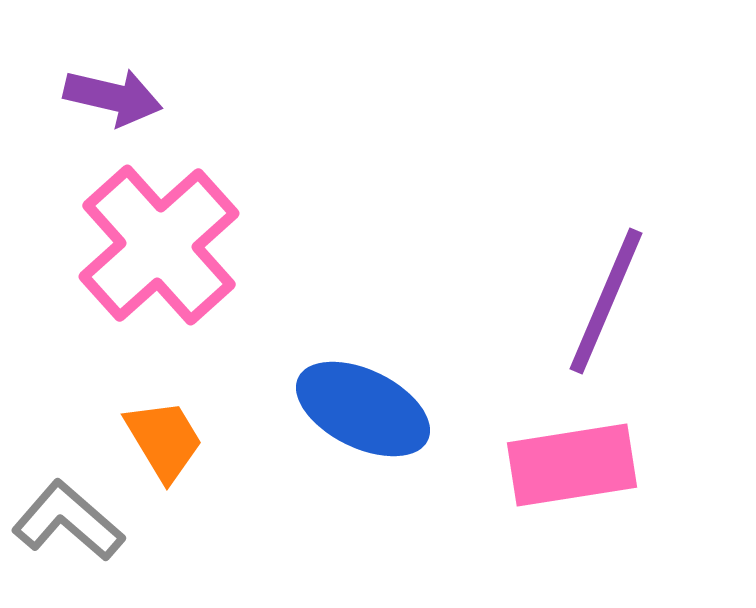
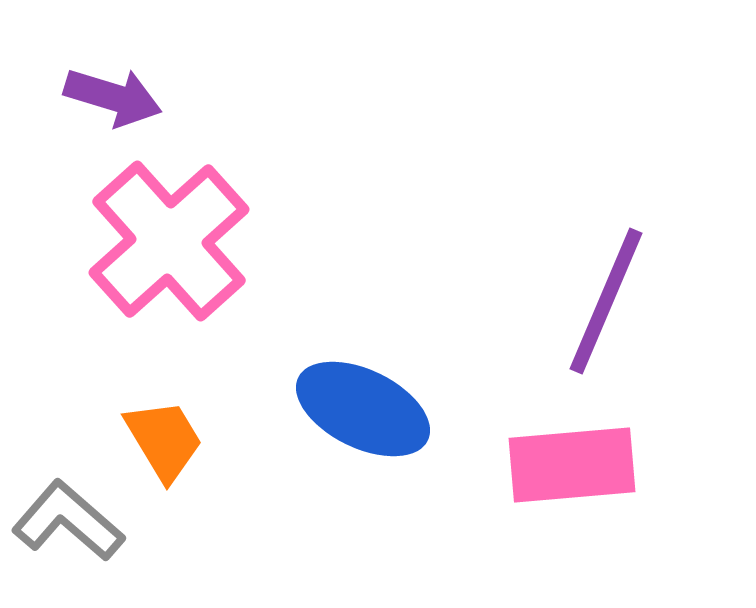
purple arrow: rotated 4 degrees clockwise
pink cross: moved 10 px right, 4 px up
pink rectangle: rotated 4 degrees clockwise
